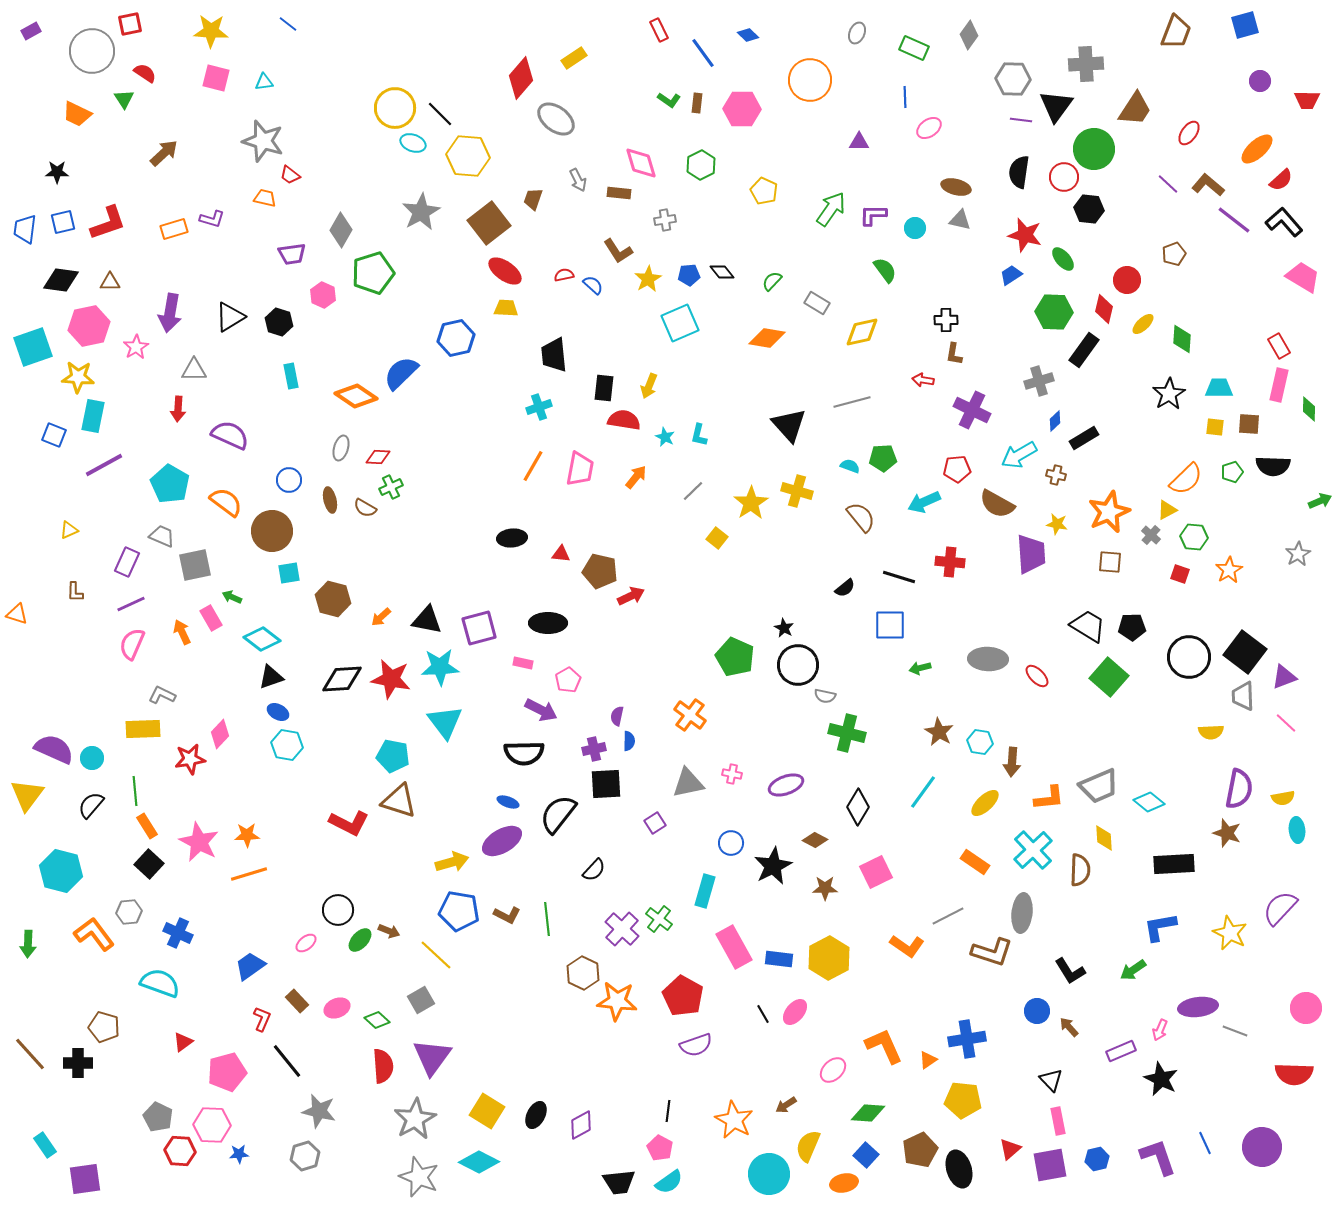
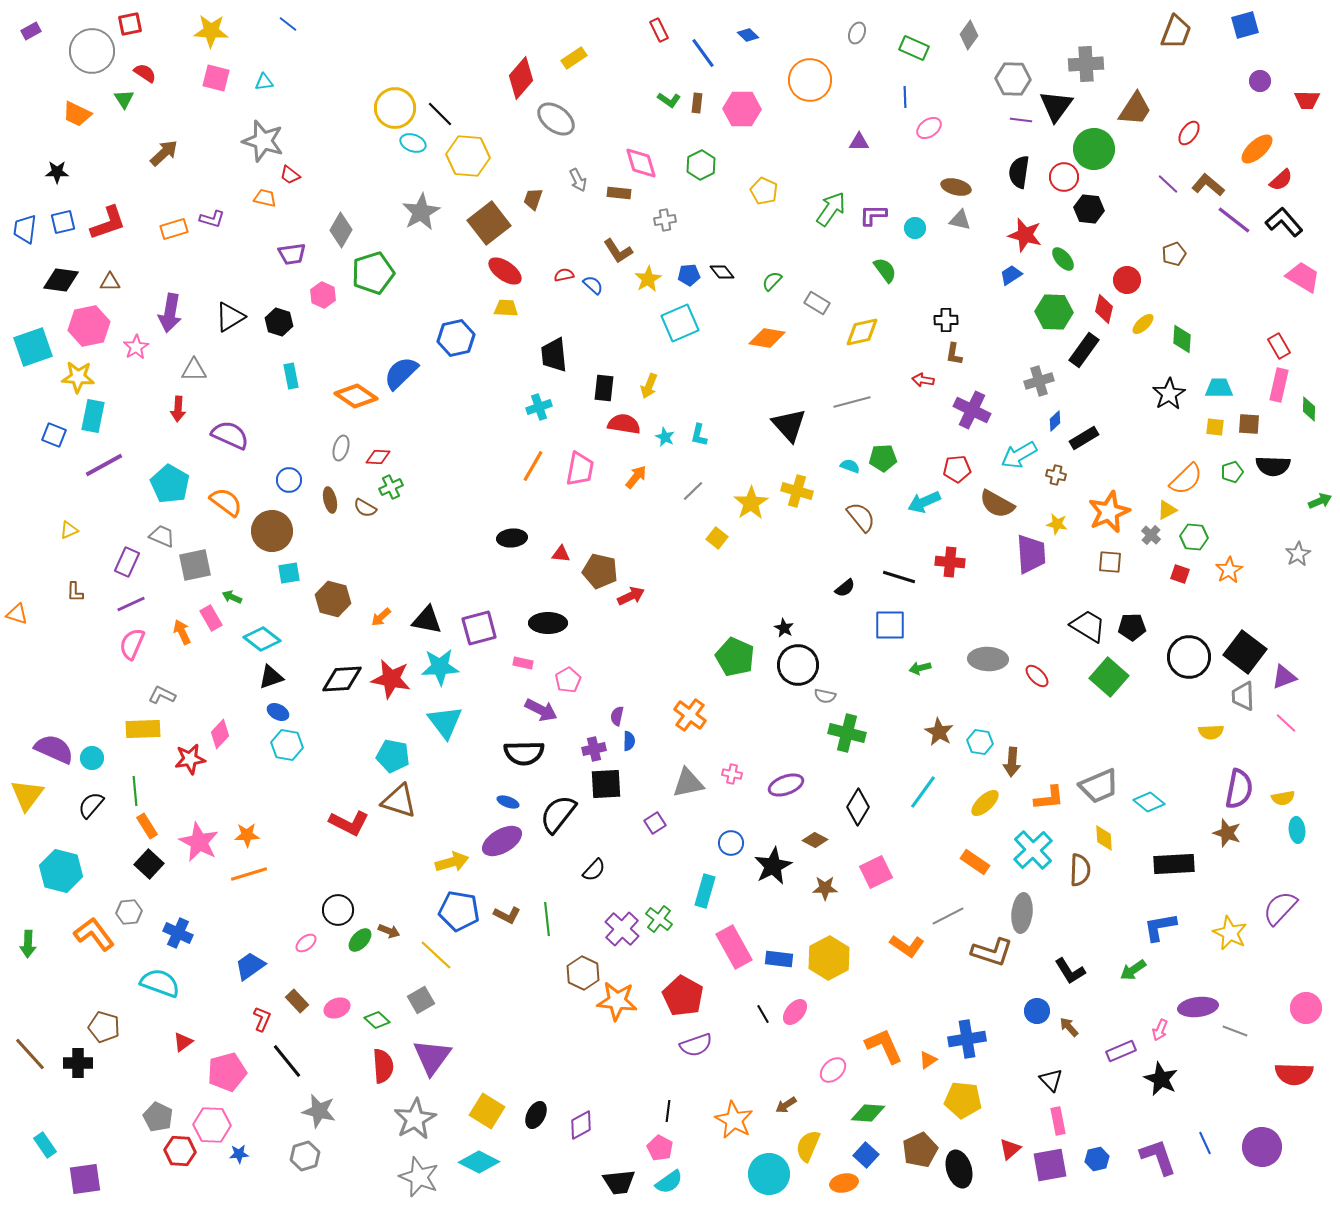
red semicircle at (624, 420): moved 4 px down
